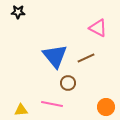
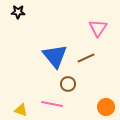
pink triangle: rotated 36 degrees clockwise
brown circle: moved 1 px down
yellow triangle: rotated 24 degrees clockwise
